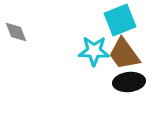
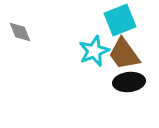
gray diamond: moved 4 px right
cyan star: rotated 24 degrees counterclockwise
